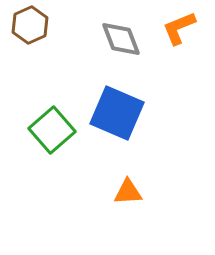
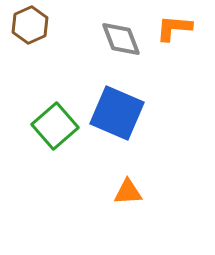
orange L-shape: moved 5 px left; rotated 27 degrees clockwise
green square: moved 3 px right, 4 px up
